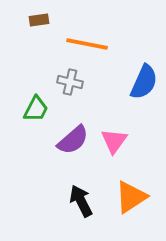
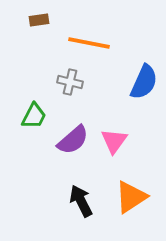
orange line: moved 2 px right, 1 px up
green trapezoid: moved 2 px left, 7 px down
